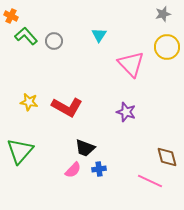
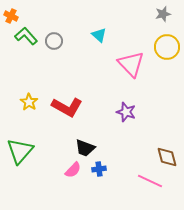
cyan triangle: rotated 21 degrees counterclockwise
yellow star: rotated 24 degrees clockwise
